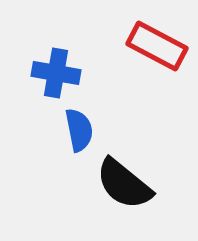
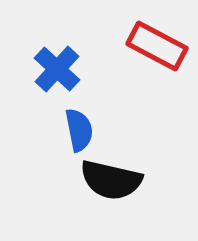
blue cross: moved 1 px right, 4 px up; rotated 33 degrees clockwise
black semicircle: moved 13 px left, 4 px up; rotated 26 degrees counterclockwise
